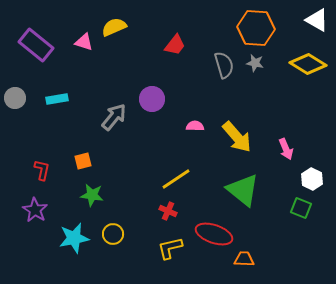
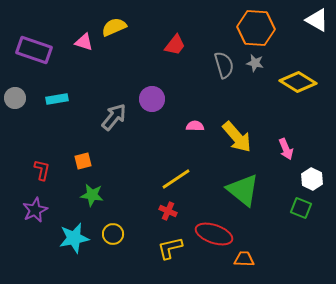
purple rectangle: moved 2 px left, 5 px down; rotated 20 degrees counterclockwise
yellow diamond: moved 10 px left, 18 px down
purple star: rotated 15 degrees clockwise
